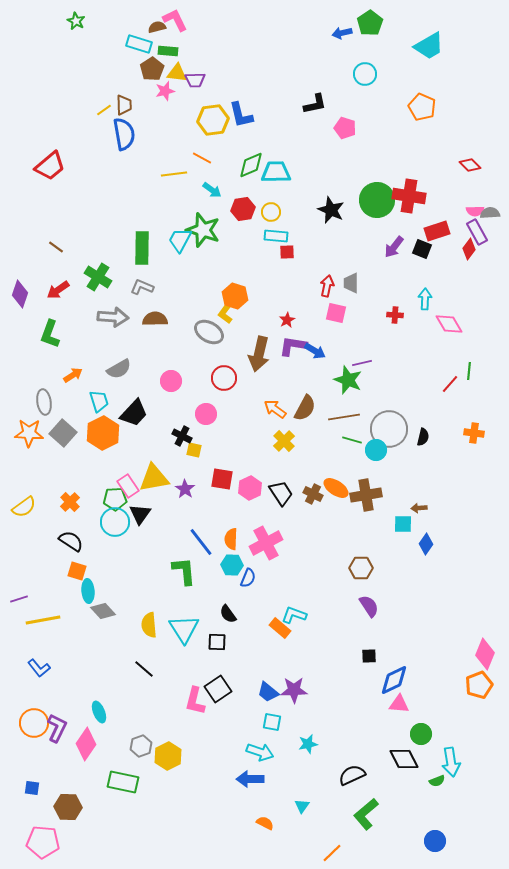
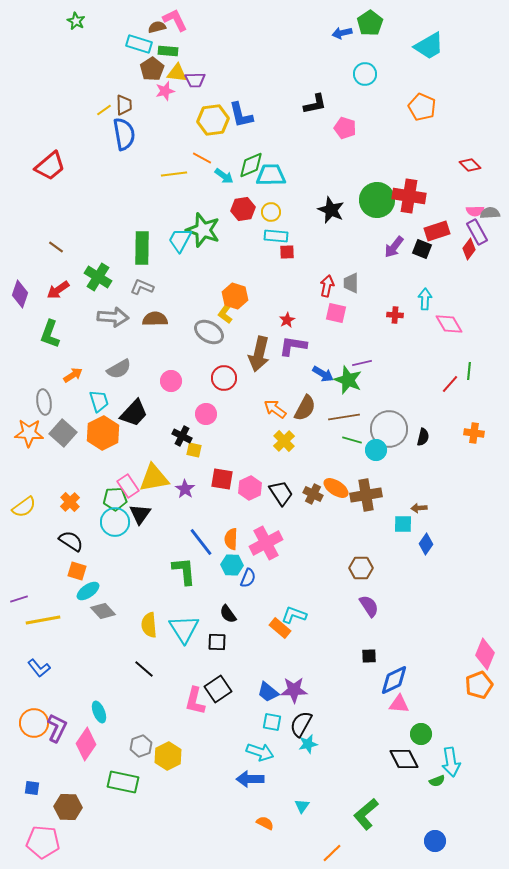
cyan trapezoid at (276, 172): moved 5 px left, 3 px down
cyan arrow at (212, 190): moved 12 px right, 14 px up
blue arrow at (315, 351): moved 8 px right, 23 px down
cyan ellipse at (88, 591): rotated 60 degrees clockwise
black semicircle at (352, 775): moved 51 px left, 51 px up; rotated 36 degrees counterclockwise
